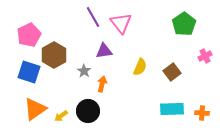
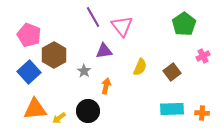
pink triangle: moved 1 px right, 3 px down
pink pentagon: rotated 25 degrees counterclockwise
pink cross: moved 2 px left
blue square: rotated 30 degrees clockwise
orange arrow: moved 4 px right, 2 px down
orange triangle: rotated 30 degrees clockwise
yellow arrow: moved 2 px left, 2 px down
